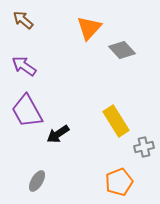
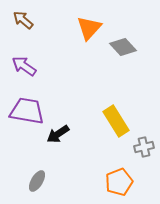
gray diamond: moved 1 px right, 3 px up
purple trapezoid: rotated 129 degrees clockwise
